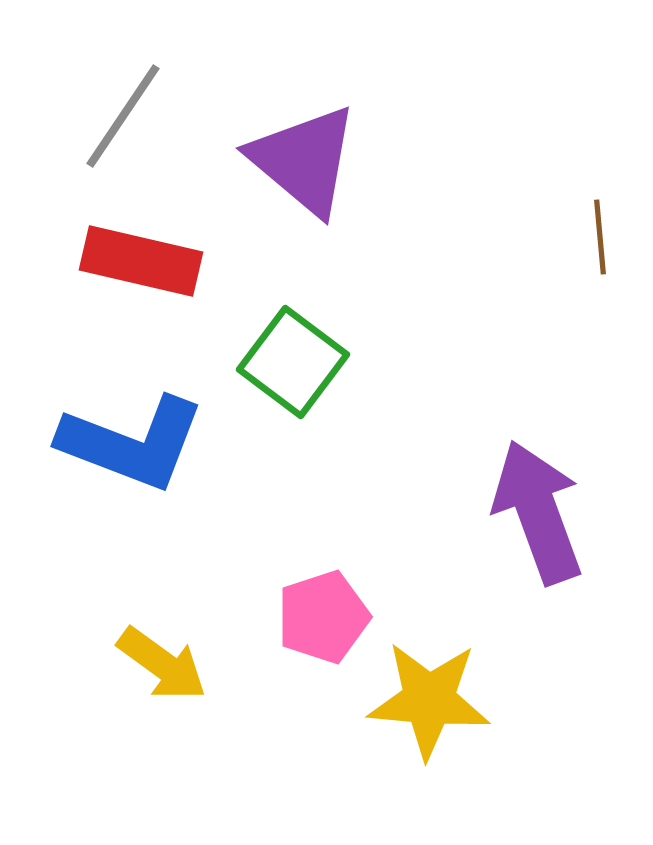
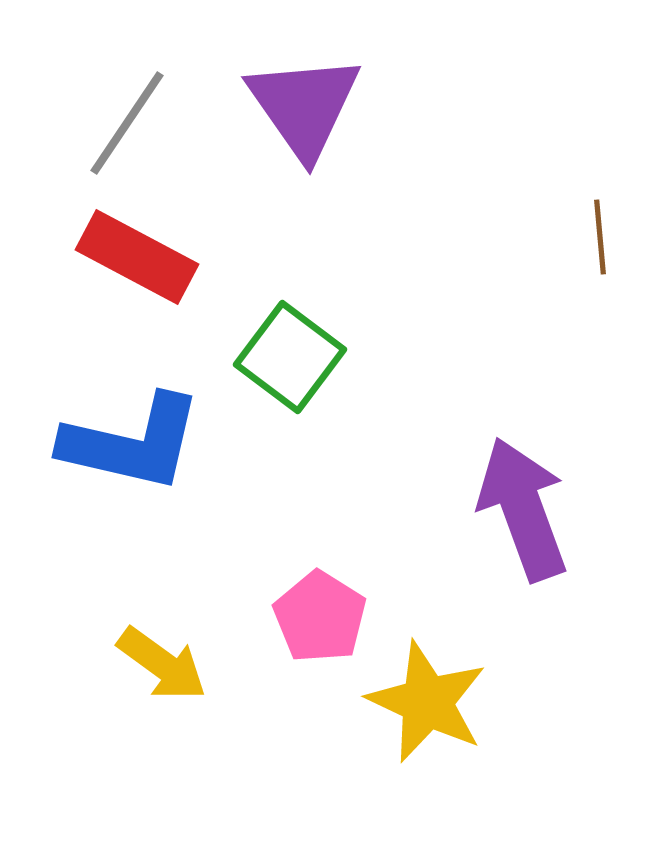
gray line: moved 4 px right, 7 px down
purple triangle: moved 54 px up; rotated 15 degrees clockwise
red rectangle: moved 4 px left, 4 px up; rotated 15 degrees clockwise
green square: moved 3 px left, 5 px up
blue L-shape: rotated 8 degrees counterclockwise
purple arrow: moved 15 px left, 3 px up
pink pentagon: moved 3 px left; rotated 22 degrees counterclockwise
yellow star: moved 2 px left, 2 px down; rotated 20 degrees clockwise
